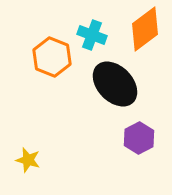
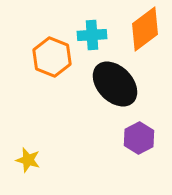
cyan cross: rotated 24 degrees counterclockwise
